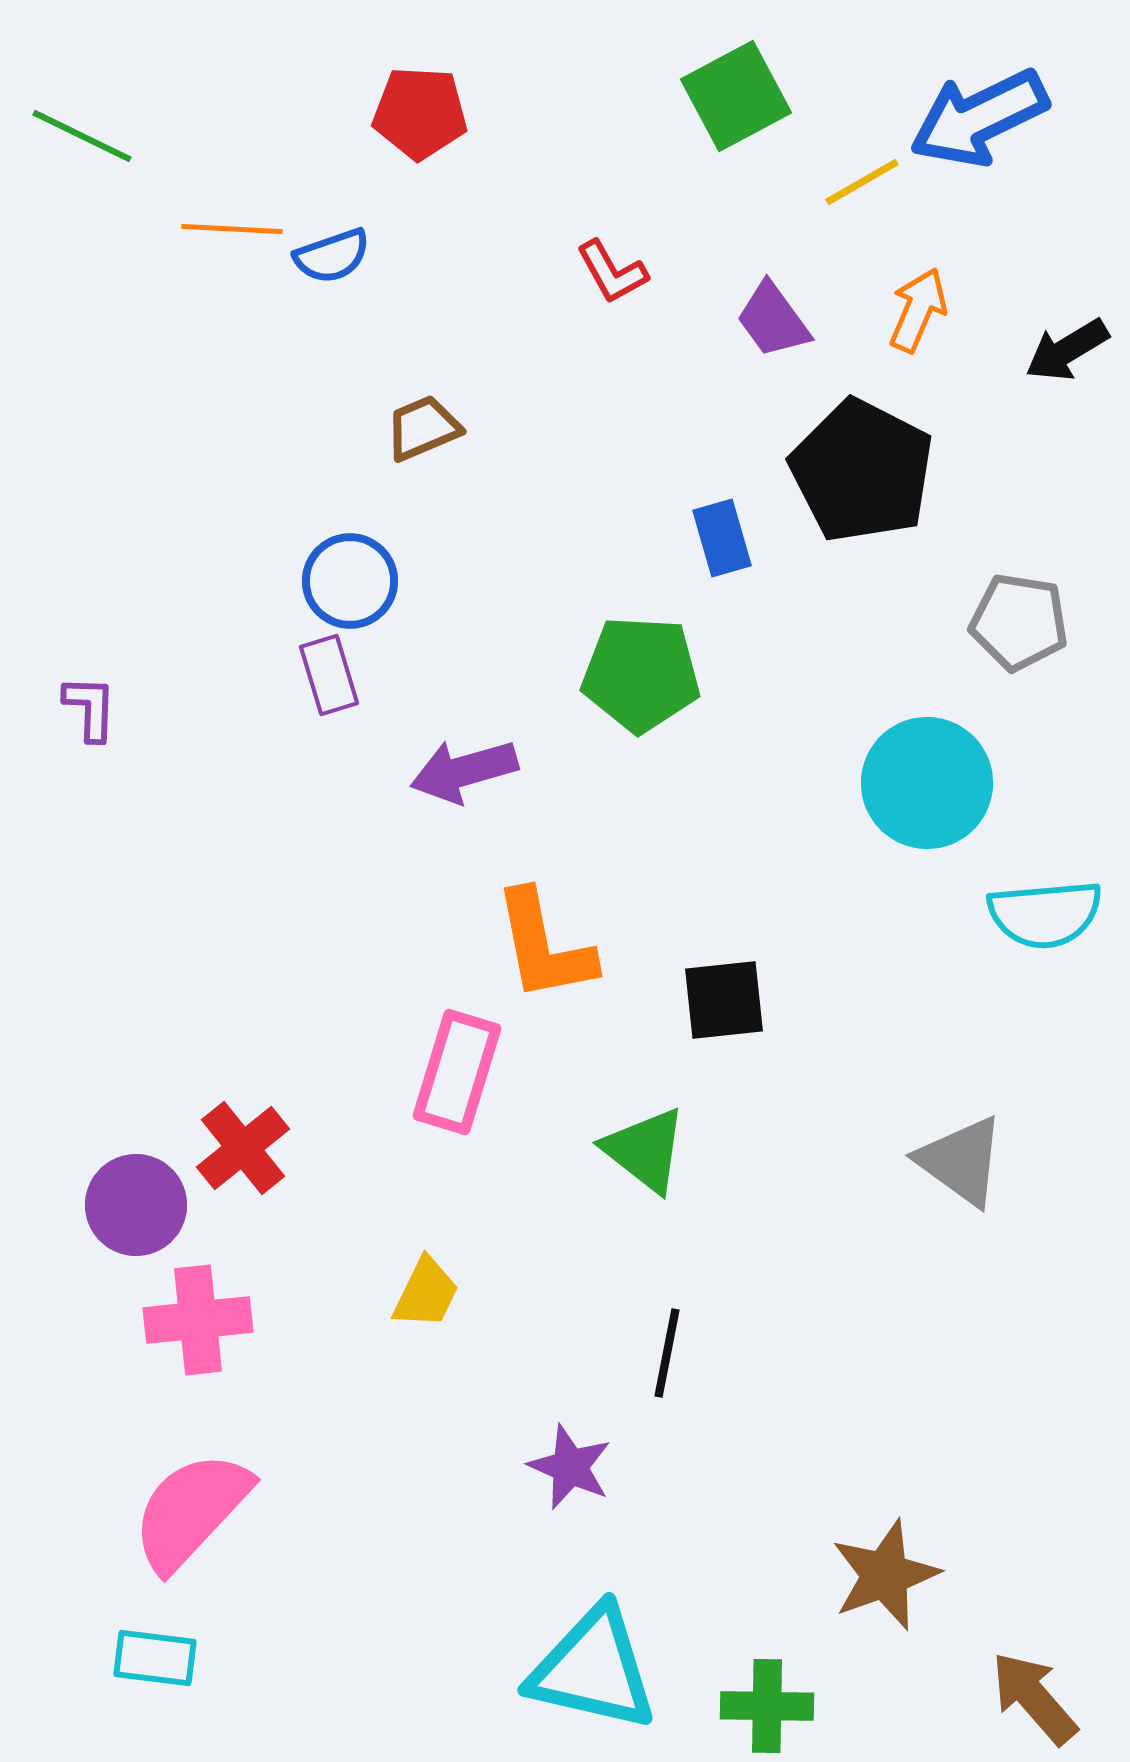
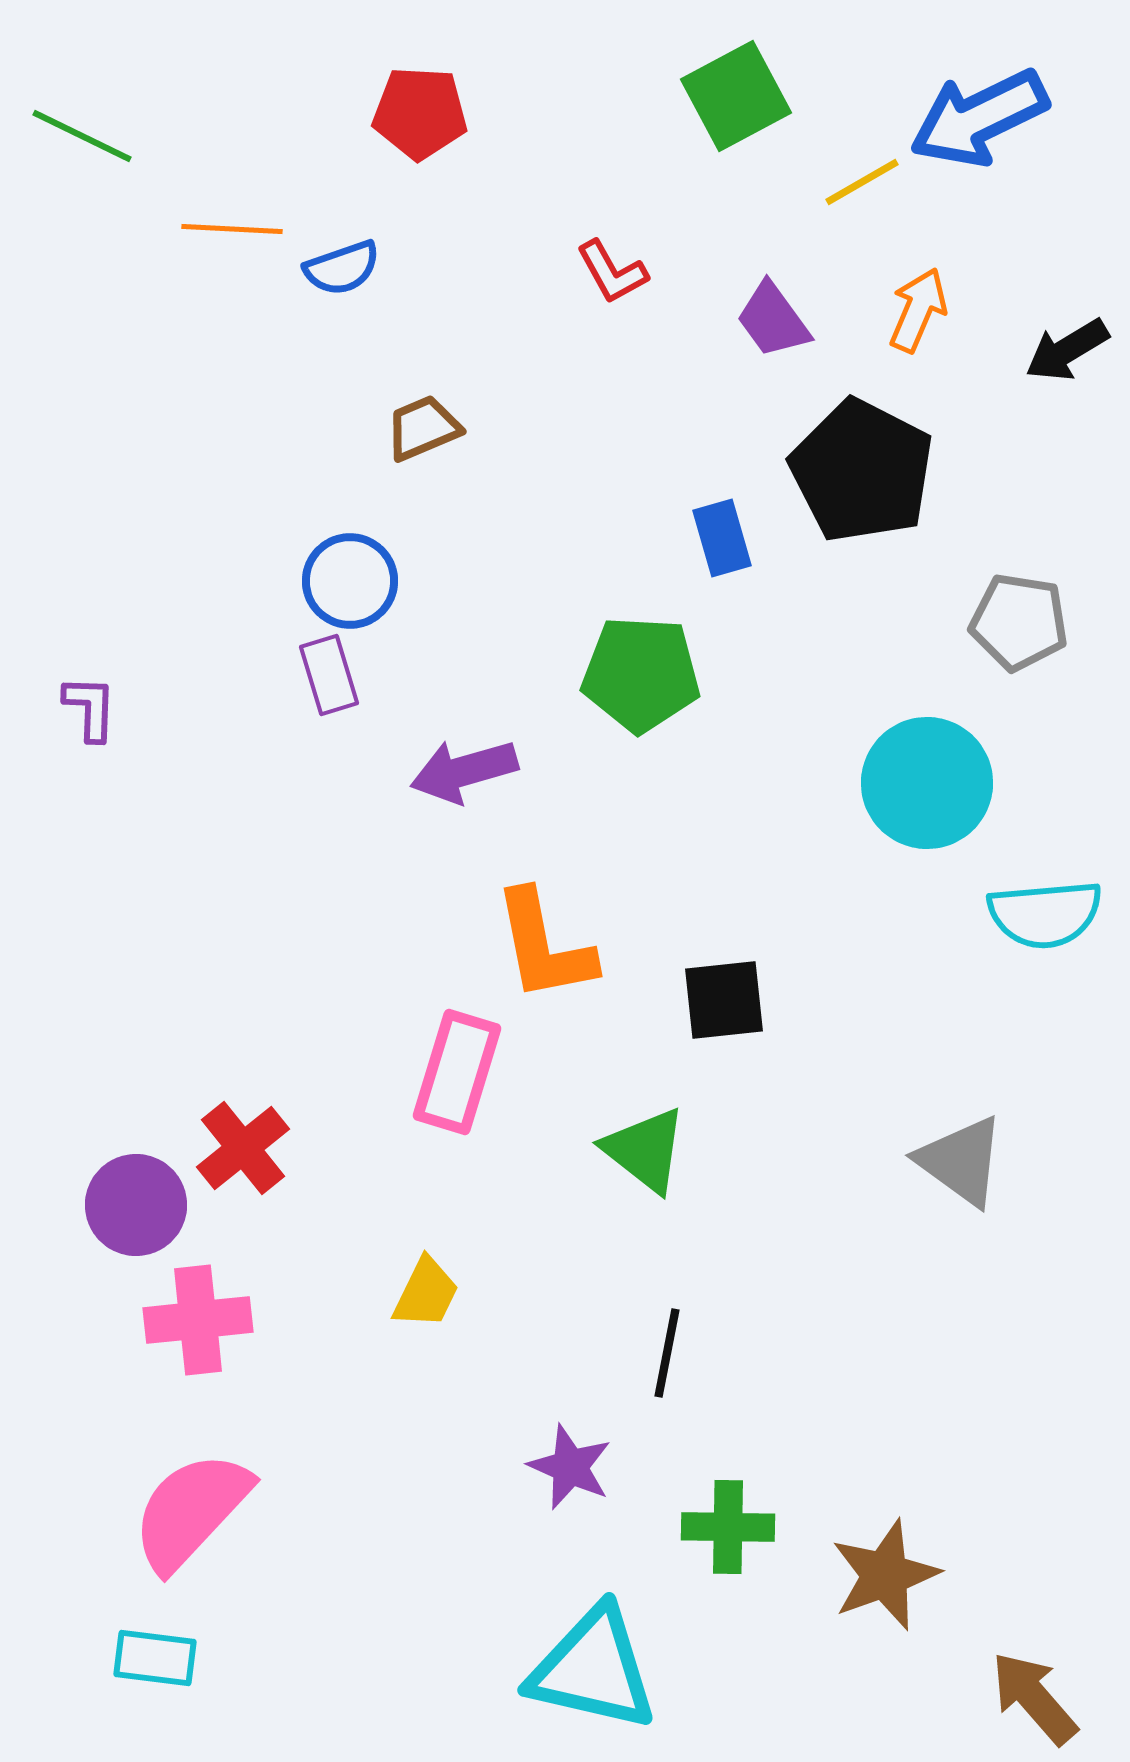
blue semicircle: moved 10 px right, 12 px down
green cross: moved 39 px left, 179 px up
